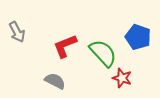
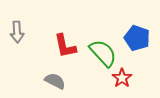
gray arrow: rotated 25 degrees clockwise
blue pentagon: moved 1 px left, 1 px down
red L-shape: rotated 80 degrees counterclockwise
red star: rotated 18 degrees clockwise
